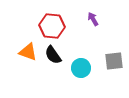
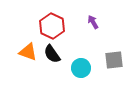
purple arrow: moved 3 px down
red hexagon: rotated 20 degrees clockwise
black semicircle: moved 1 px left, 1 px up
gray square: moved 1 px up
